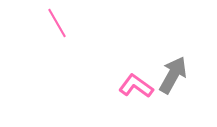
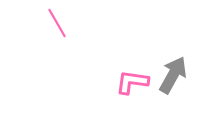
pink L-shape: moved 4 px left, 4 px up; rotated 28 degrees counterclockwise
